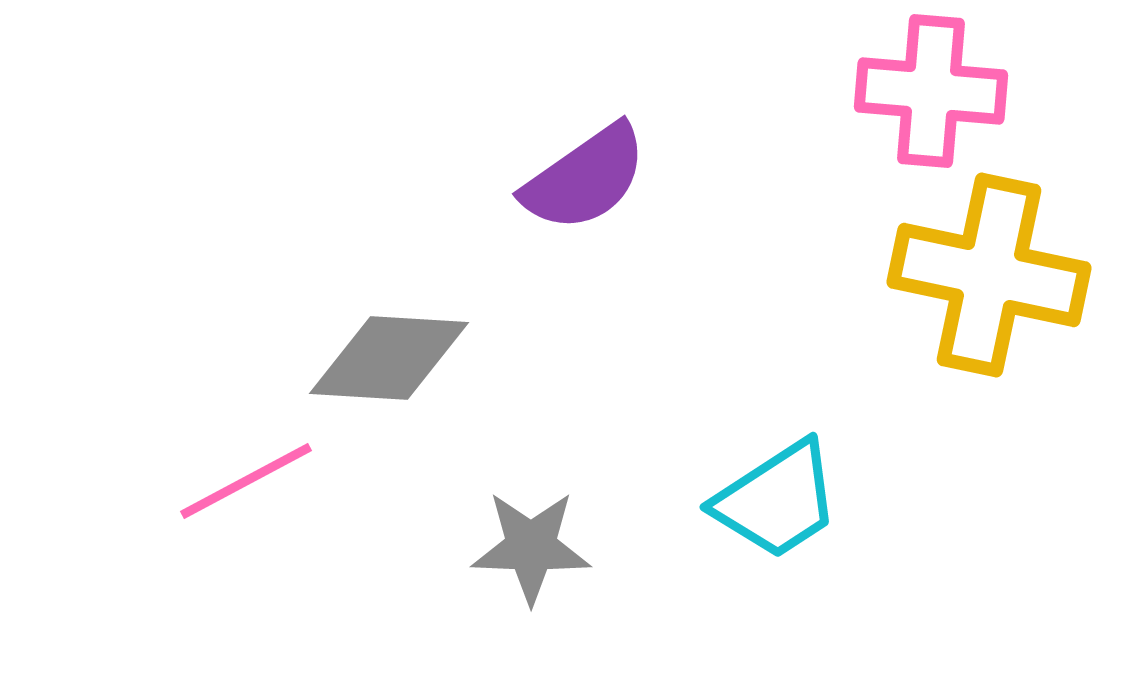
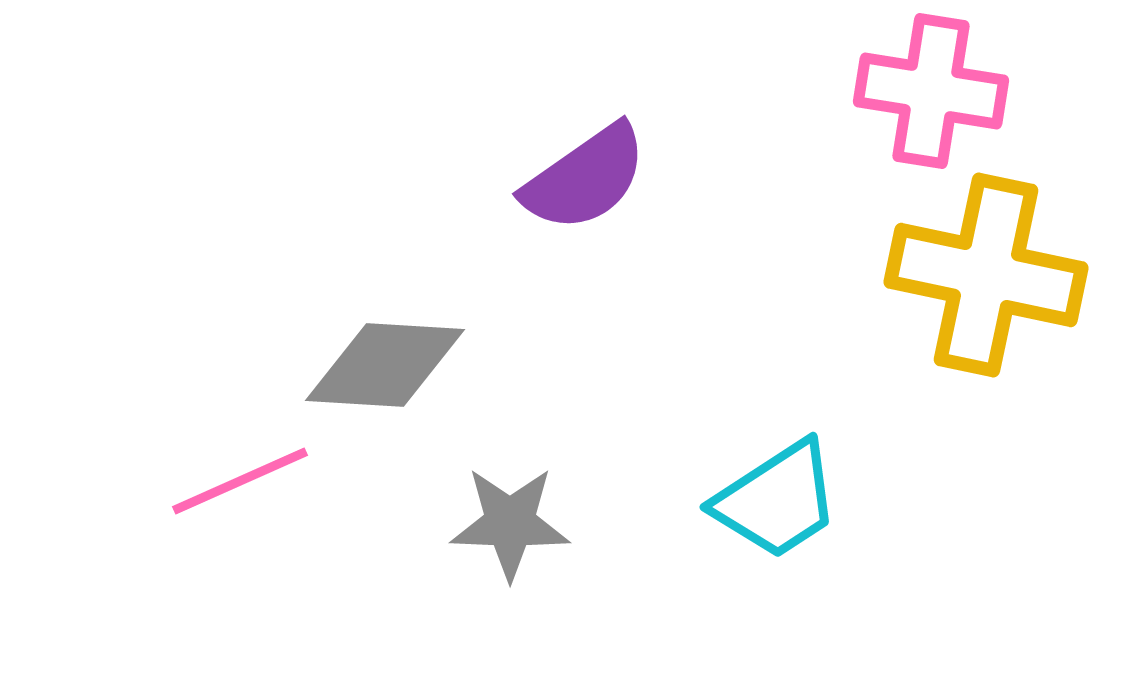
pink cross: rotated 4 degrees clockwise
yellow cross: moved 3 px left
gray diamond: moved 4 px left, 7 px down
pink line: moved 6 px left; rotated 4 degrees clockwise
gray star: moved 21 px left, 24 px up
